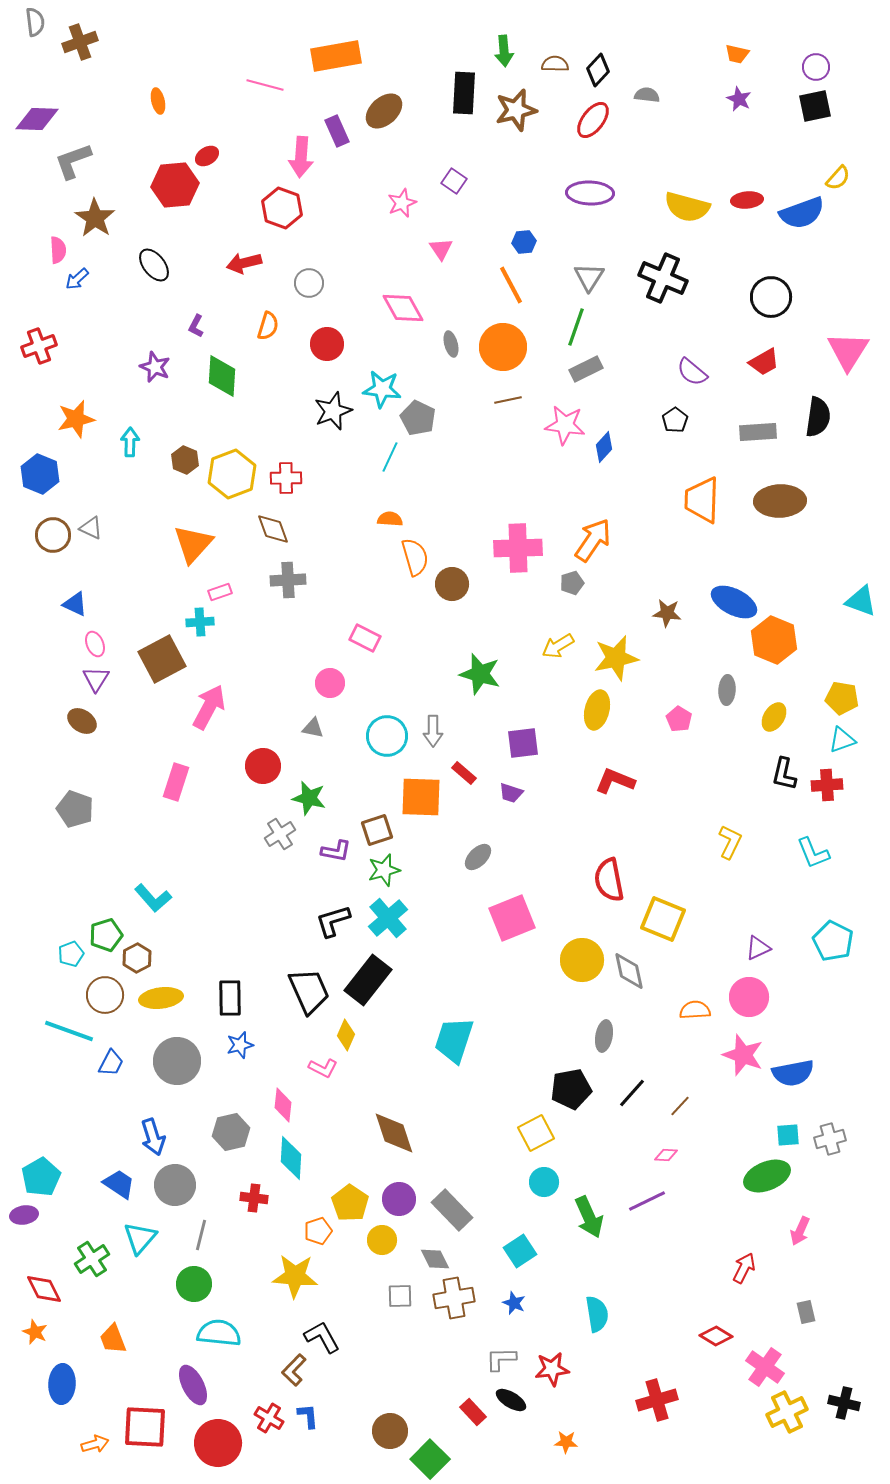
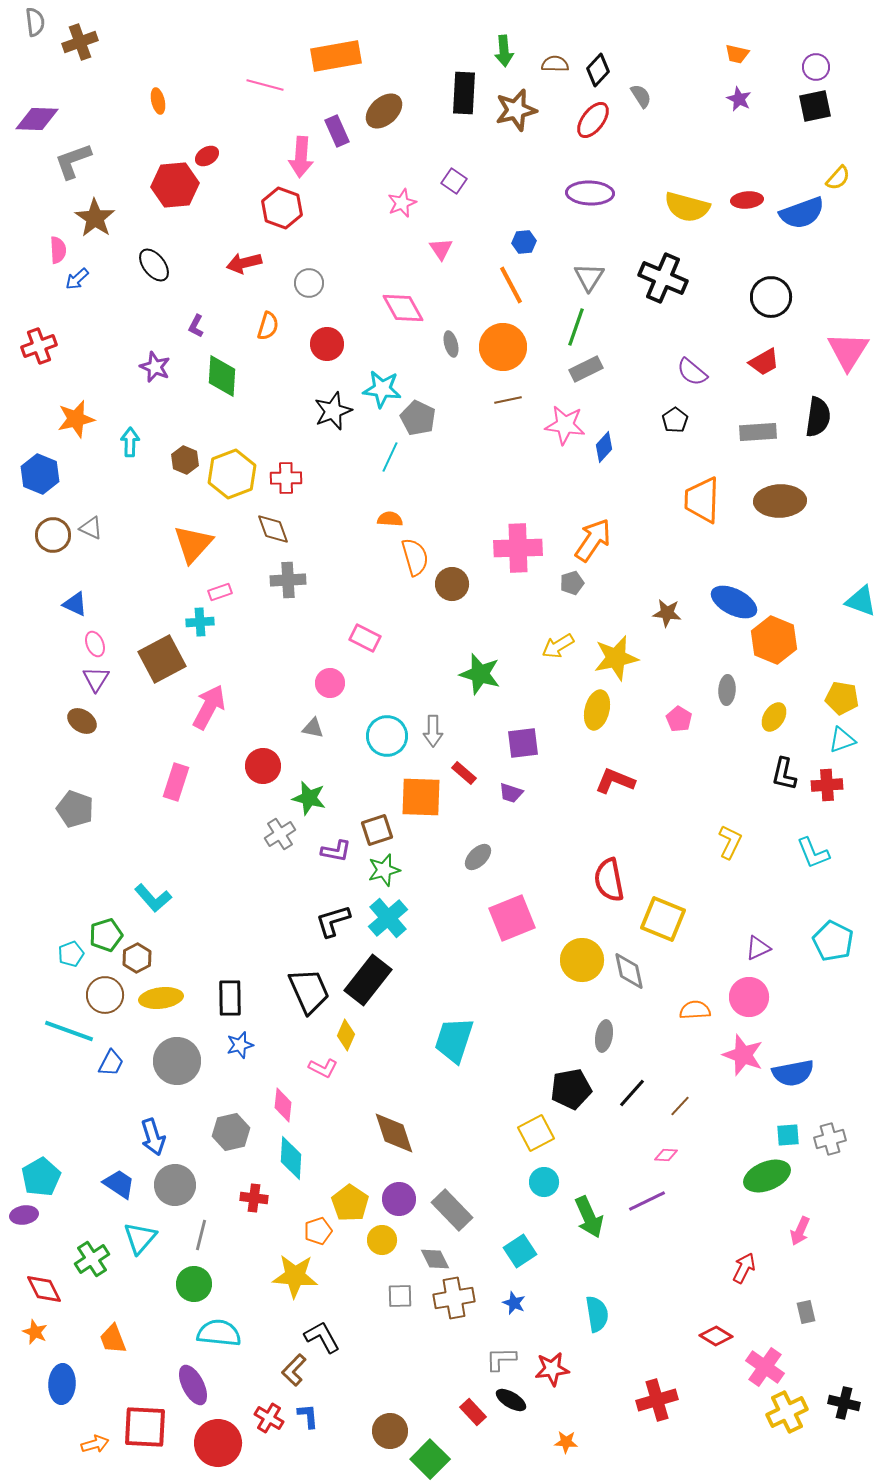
gray semicircle at (647, 95): moved 6 px left, 1 px down; rotated 50 degrees clockwise
